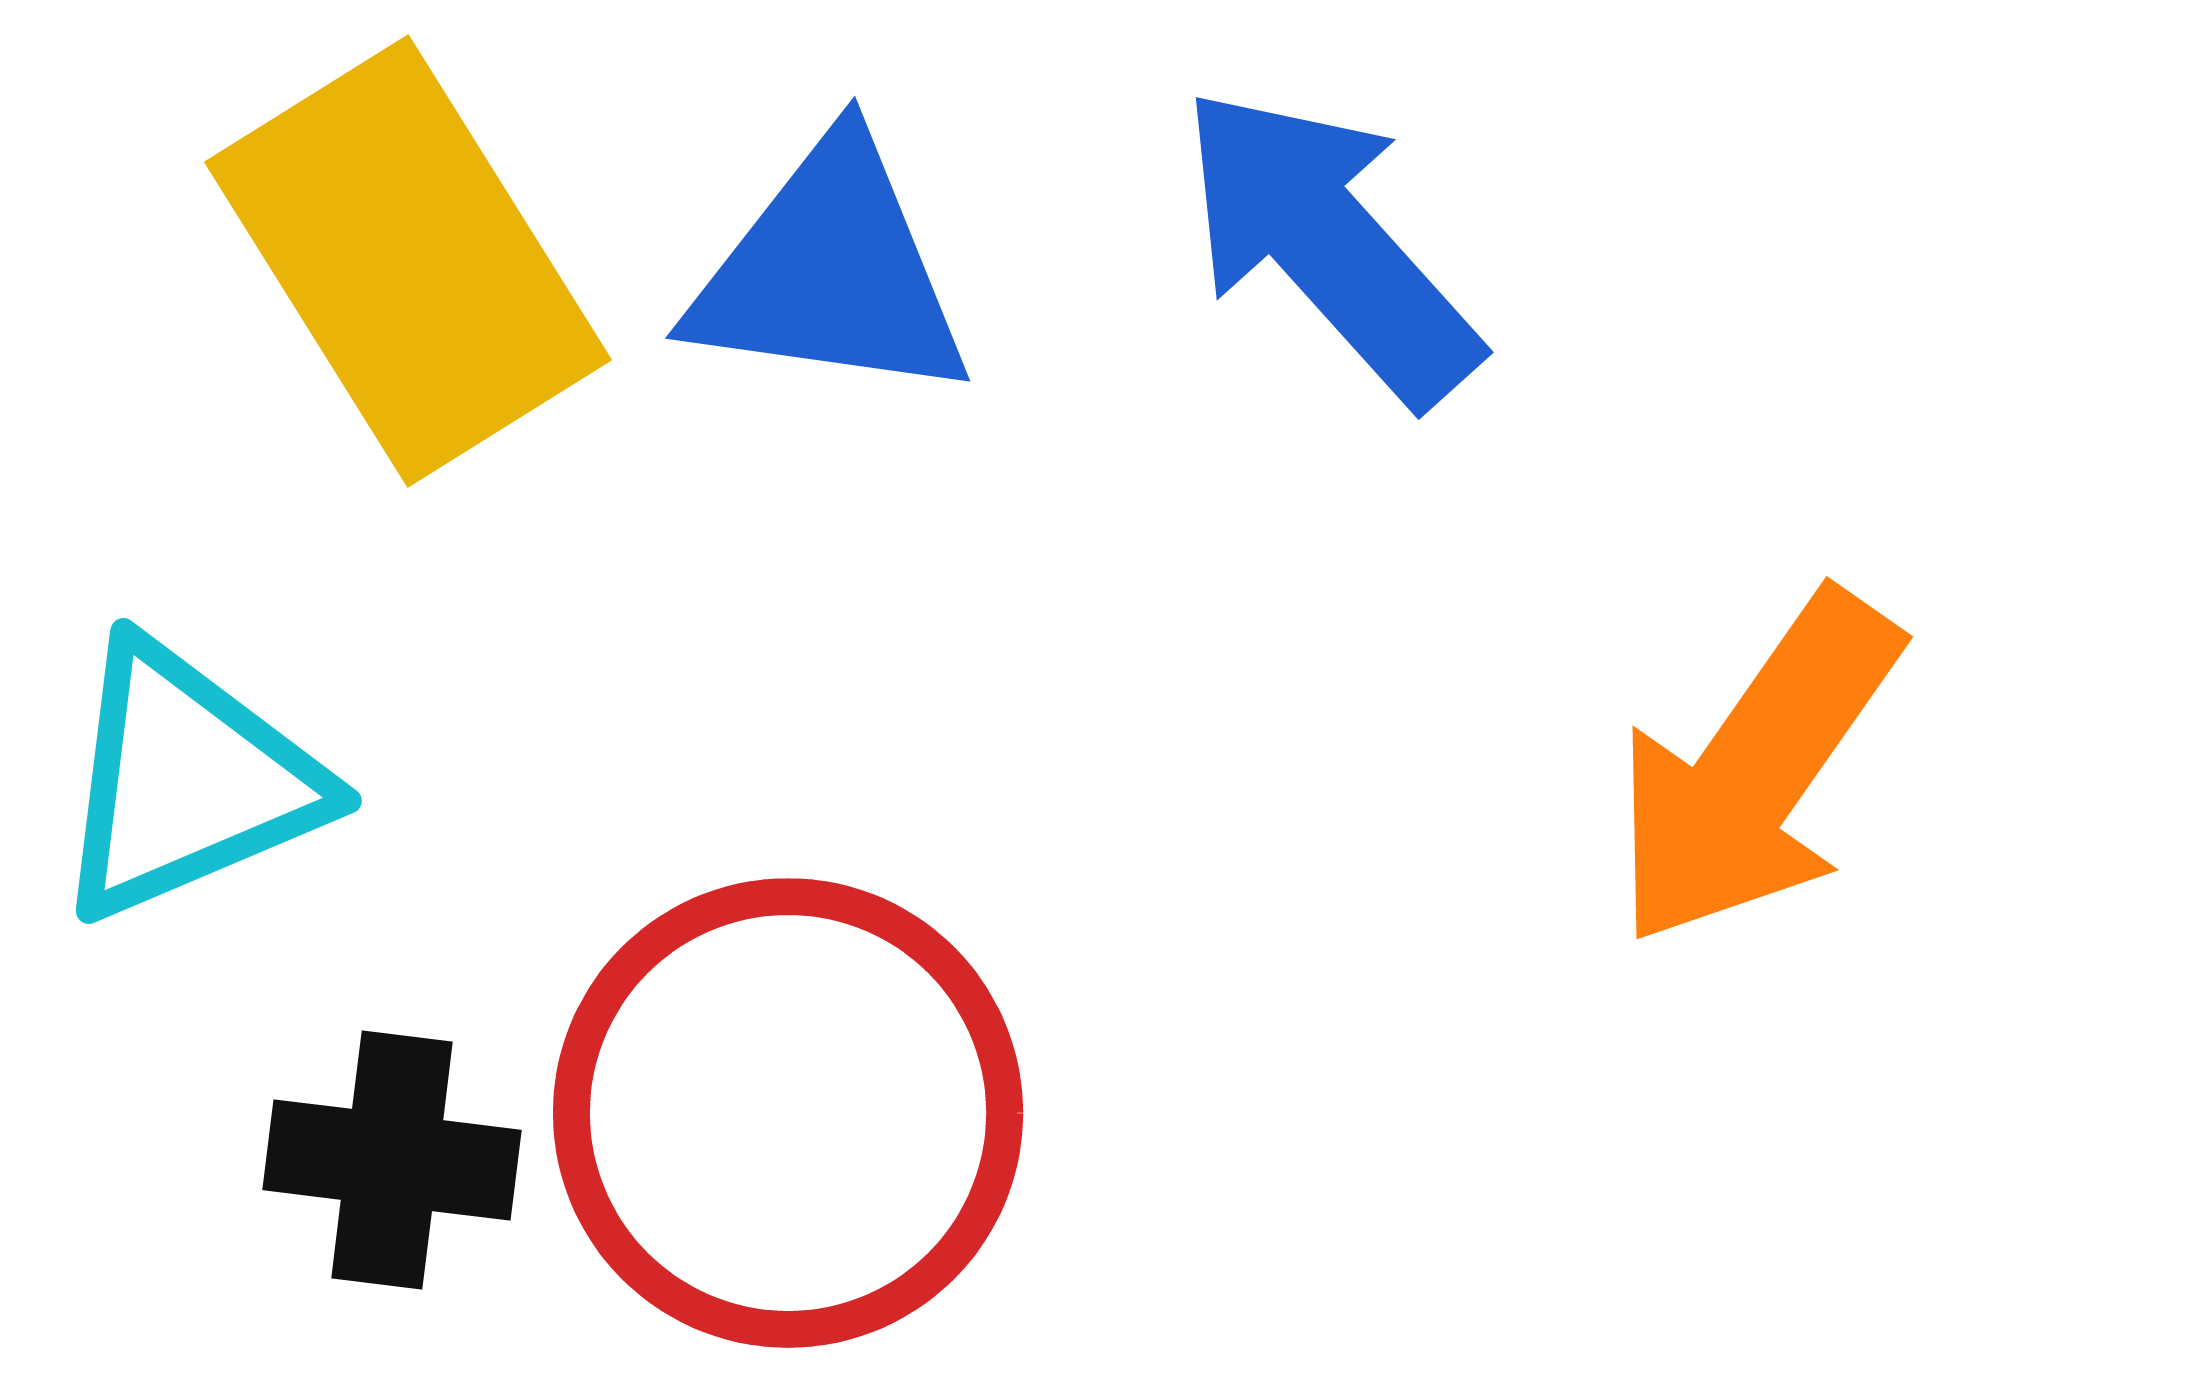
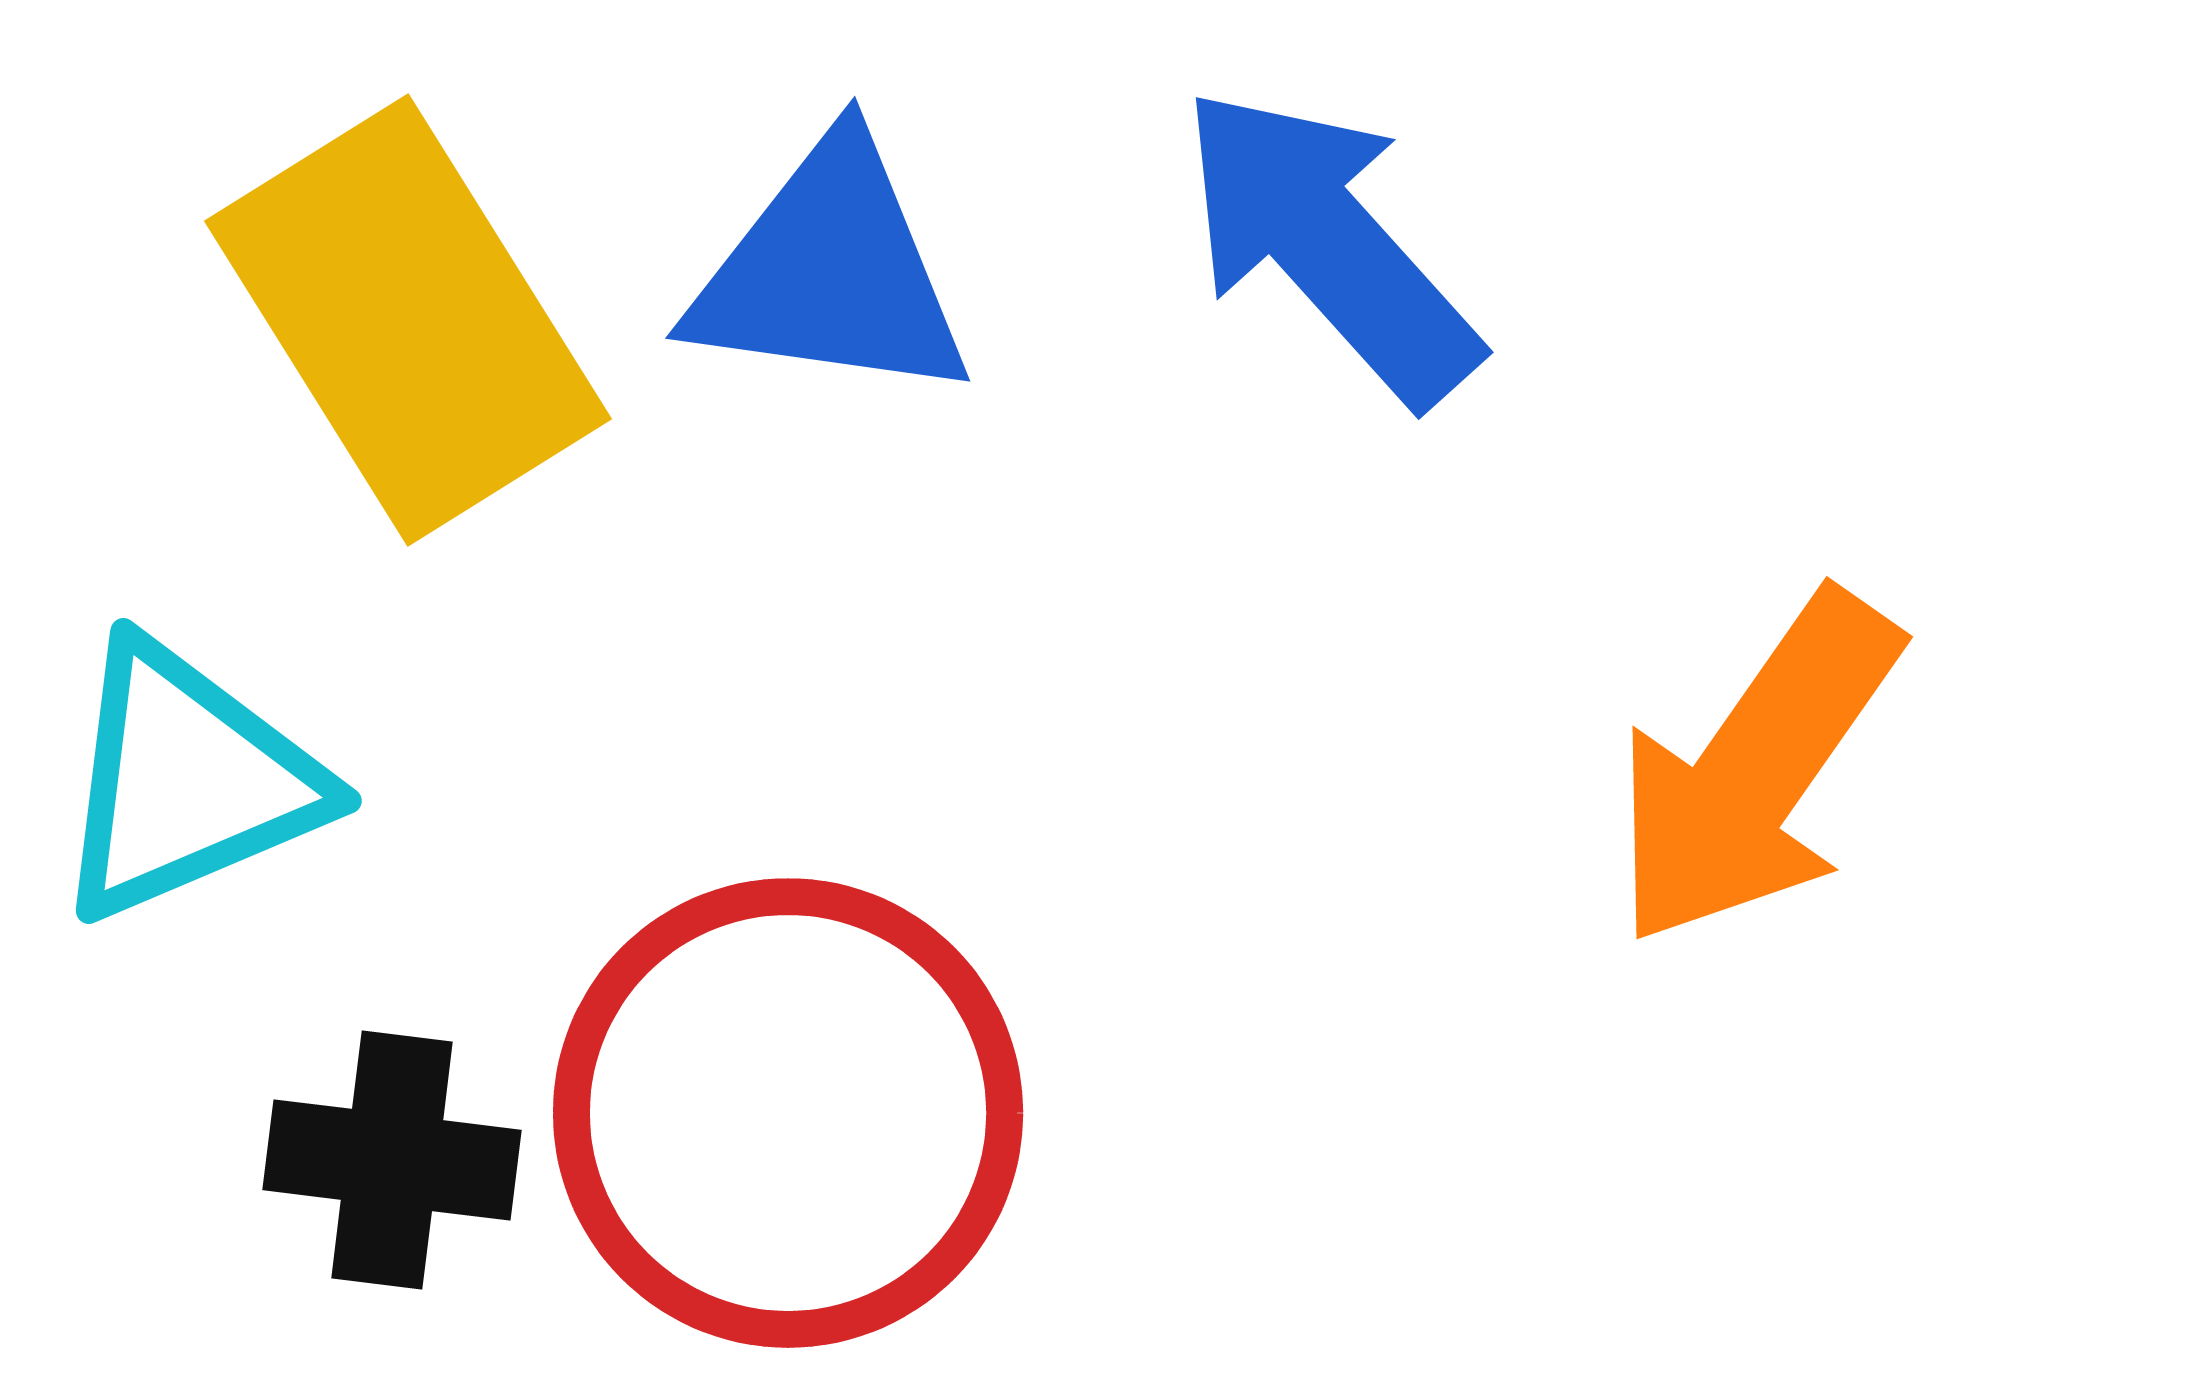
yellow rectangle: moved 59 px down
